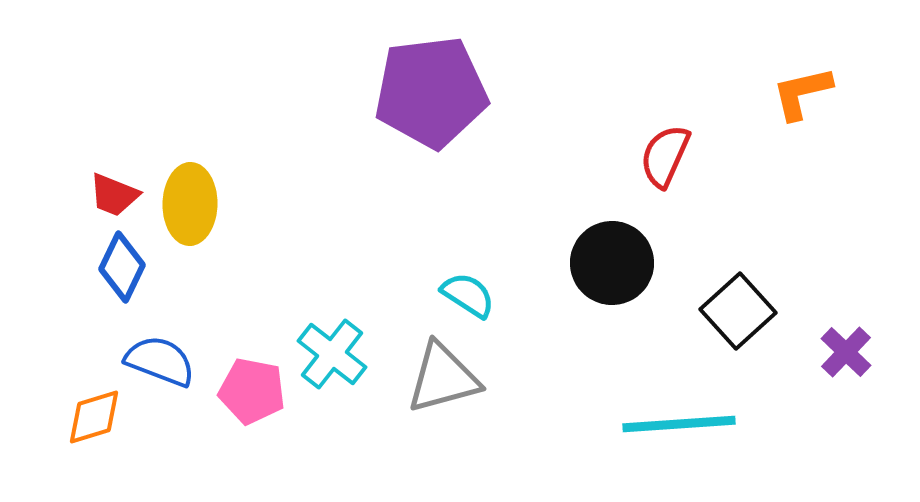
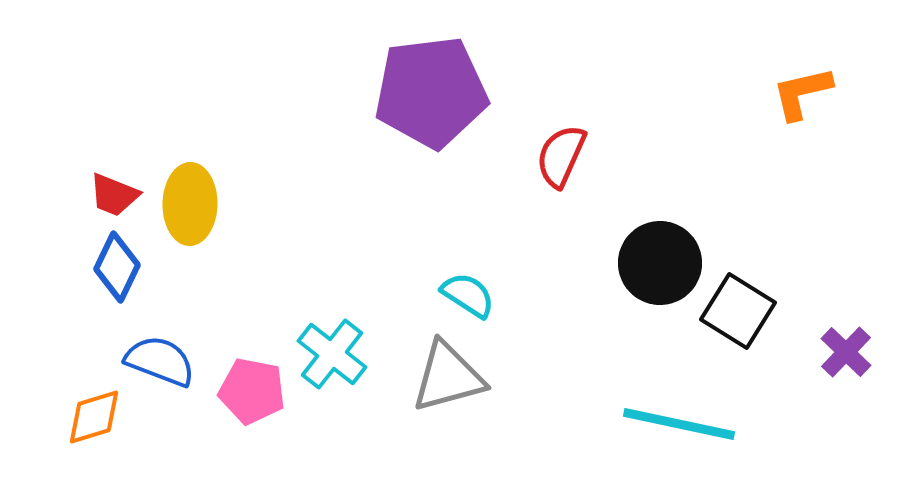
red semicircle: moved 104 px left
black circle: moved 48 px right
blue diamond: moved 5 px left
black square: rotated 16 degrees counterclockwise
gray triangle: moved 5 px right, 1 px up
cyan line: rotated 16 degrees clockwise
